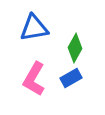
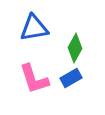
pink L-shape: rotated 48 degrees counterclockwise
